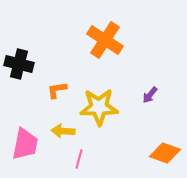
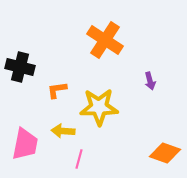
black cross: moved 1 px right, 3 px down
purple arrow: moved 14 px up; rotated 54 degrees counterclockwise
